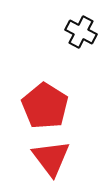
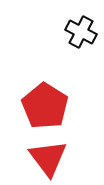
red triangle: moved 3 px left
